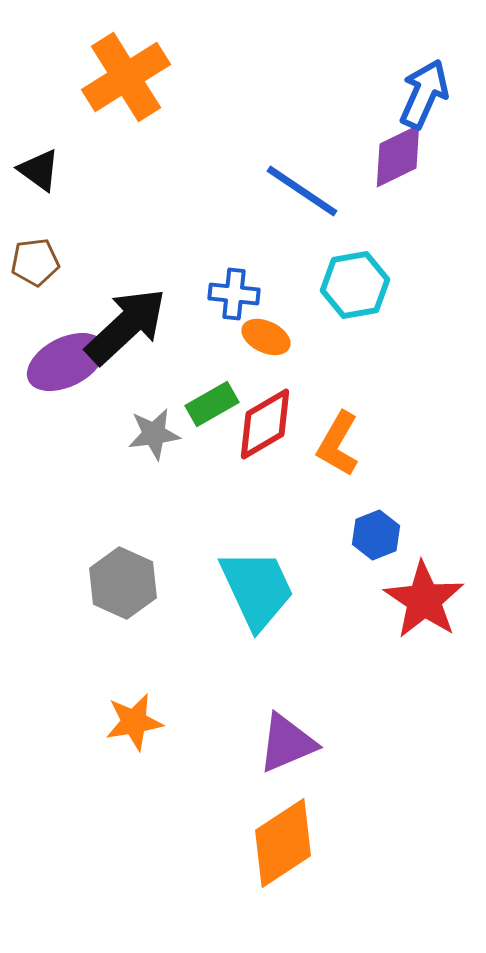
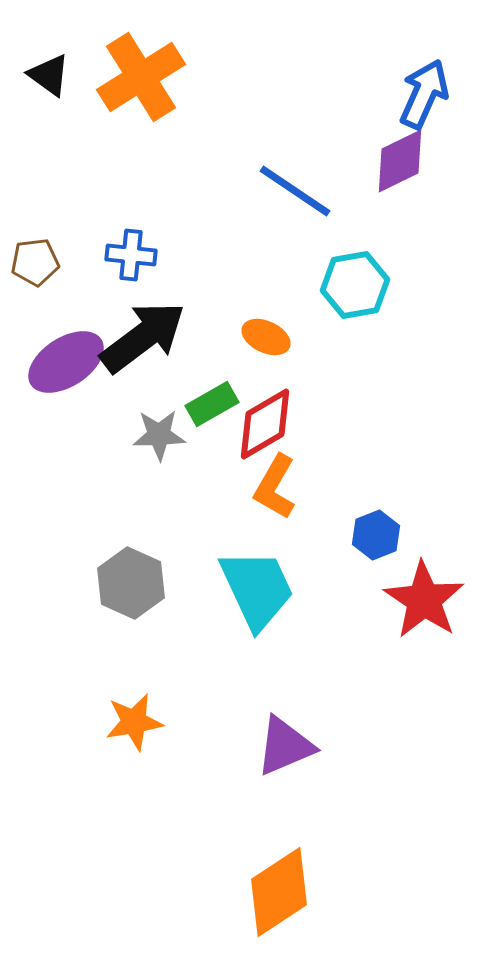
orange cross: moved 15 px right
purple diamond: moved 2 px right, 5 px down
black triangle: moved 10 px right, 95 px up
blue line: moved 7 px left
blue cross: moved 103 px left, 39 px up
black arrow: moved 17 px right, 11 px down; rotated 6 degrees clockwise
purple ellipse: rotated 6 degrees counterclockwise
gray star: moved 5 px right, 1 px down; rotated 6 degrees clockwise
orange L-shape: moved 63 px left, 43 px down
gray hexagon: moved 8 px right
purple triangle: moved 2 px left, 3 px down
orange diamond: moved 4 px left, 49 px down
